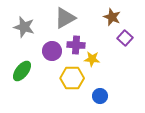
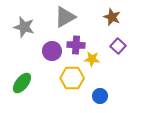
gray triangle: moved 1 px up
purple square: moved 7 px left, 8 px down
green ellipse: moved 12 px down
